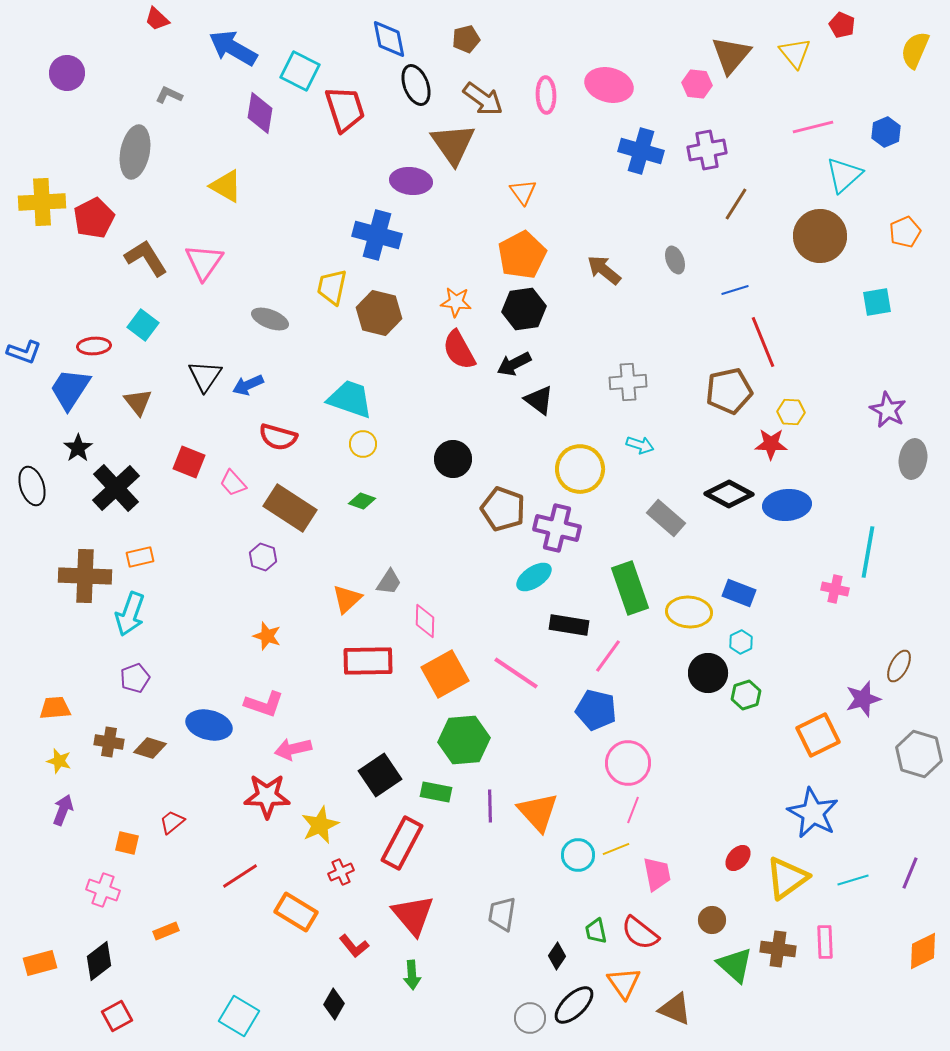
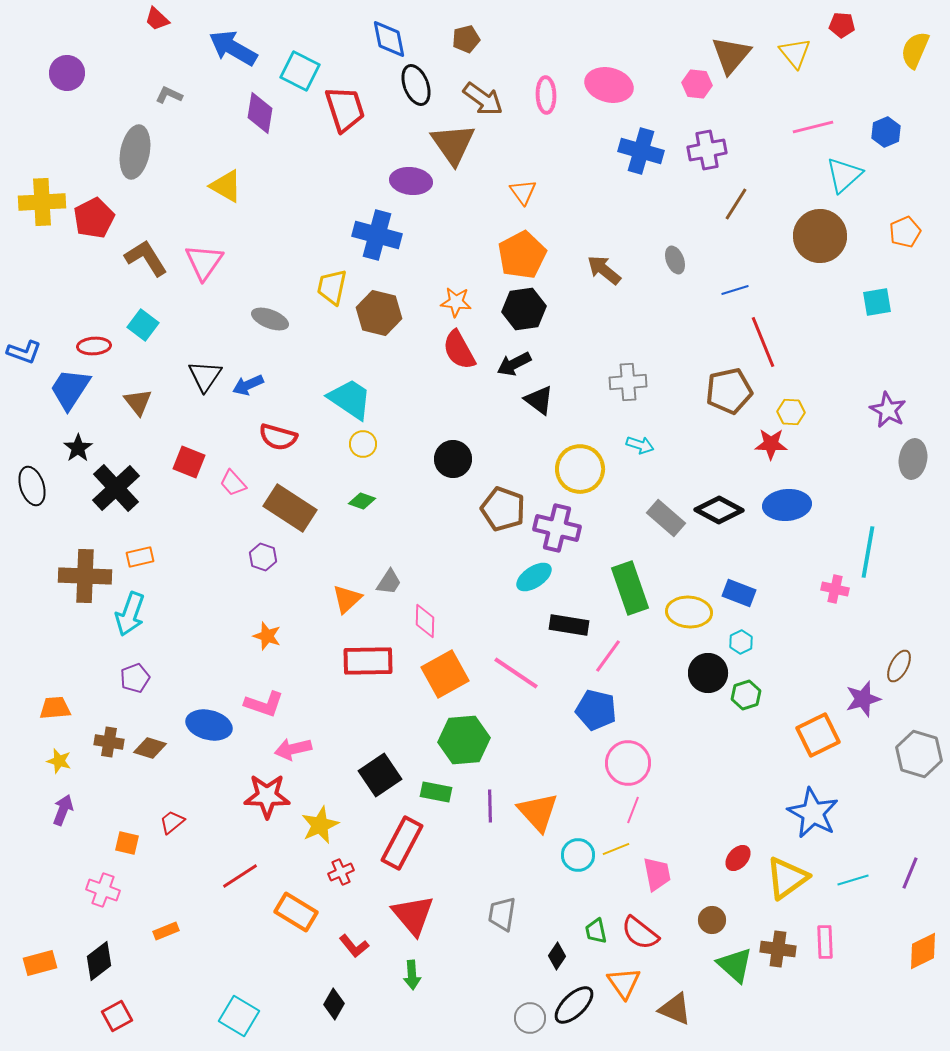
red pentagon at (842, 25): rotated 20 degrees counterclockwise
cyan trapezoid at (350, 399): rotated 15 degrees clockwise
black diamond at (729, 494): moved 10 px left, 16 px down
